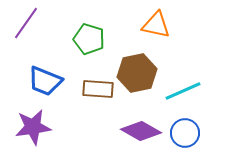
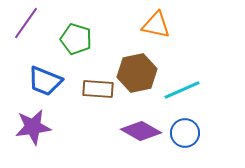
green pentagon: moved 13 px left
cyan line: moved 1 px left, 1 px up
